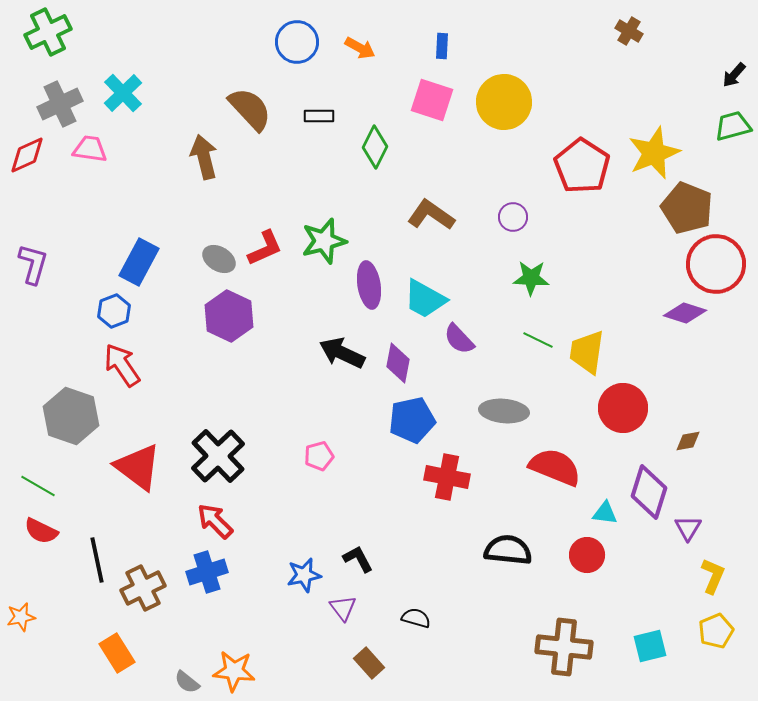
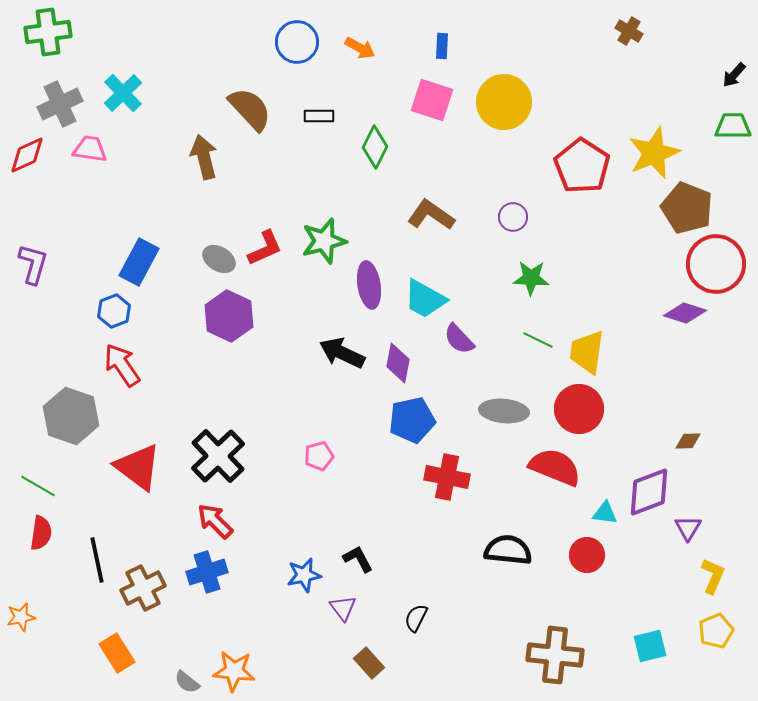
green cross at (48, 32): rotated 18 degrees clockwise
green trapezoid at (733, 126): rotated 15 degrees clockwise
red circle at (623, 408): moved 44 px left, 1 px down
brown diamond at (688, 441): rotated 8 degrees clockwise
purple diamond at (649, 492): rotated 52 degrees clockwise
red semicircle at (41, 531): moved 2 px down; rotated 108 degrees counterclockwise
black semicircle at (416, 618): rotated 80 degrees counterclockwise
brown cross at (564, 647): moved 9 px left, 8 px down
